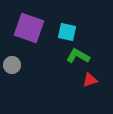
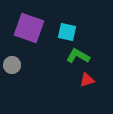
red triangle: moved 3 px left
